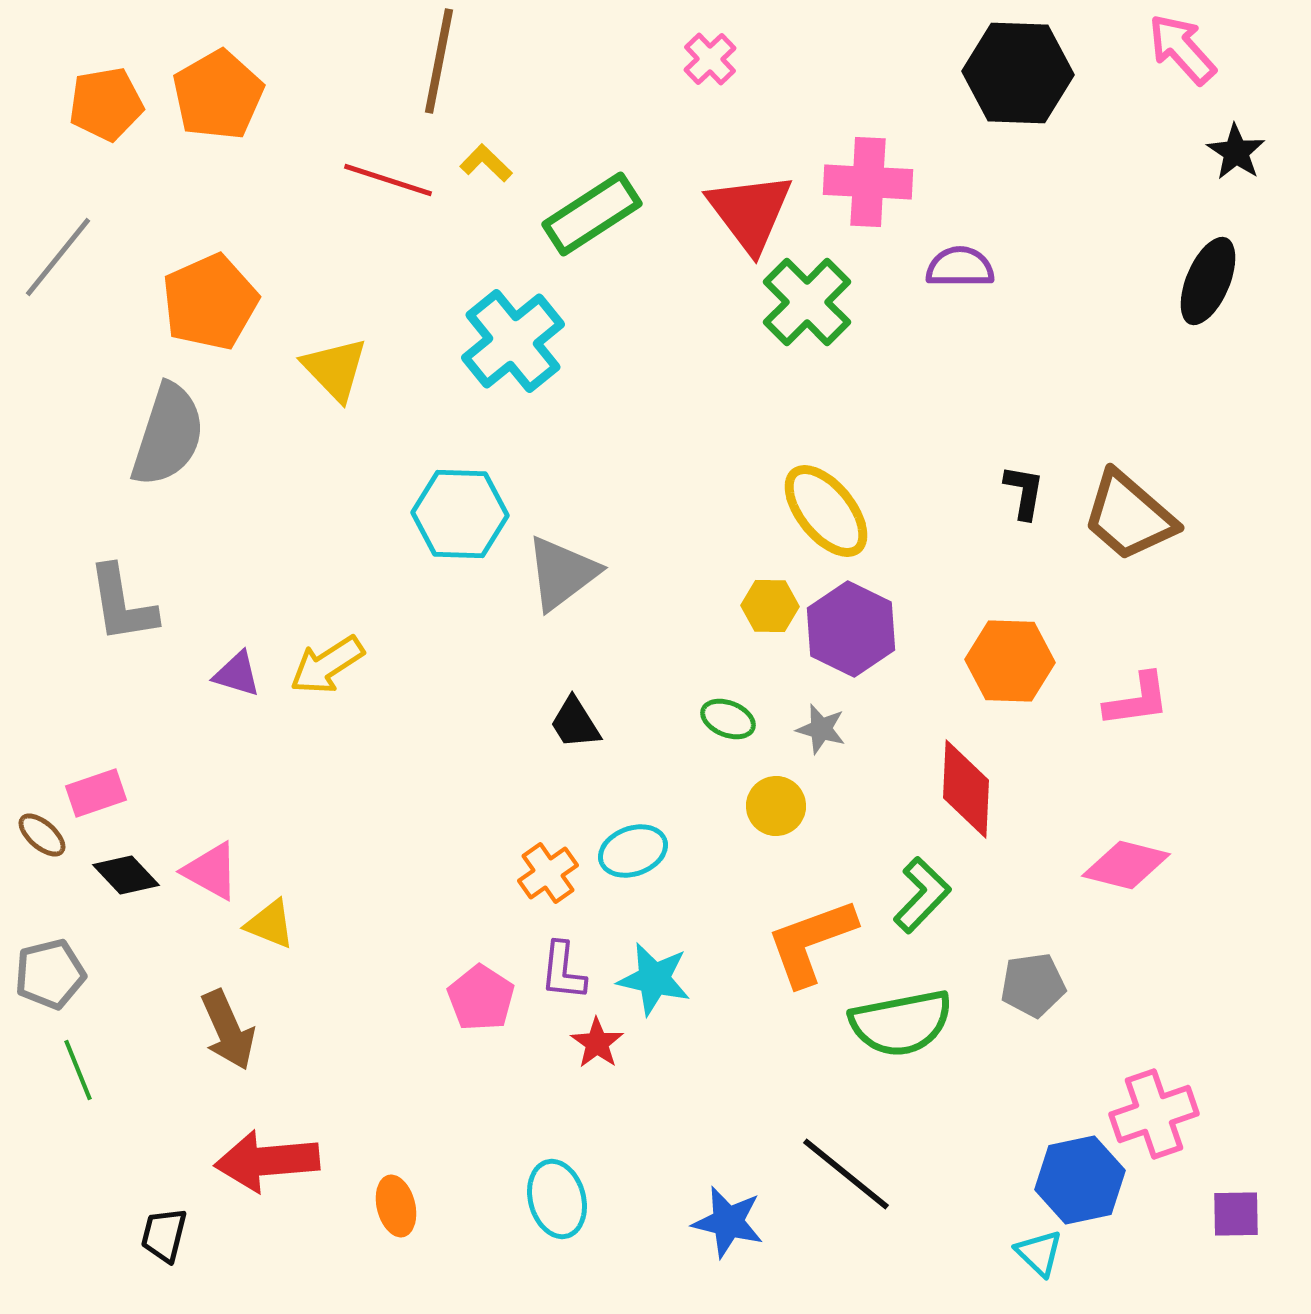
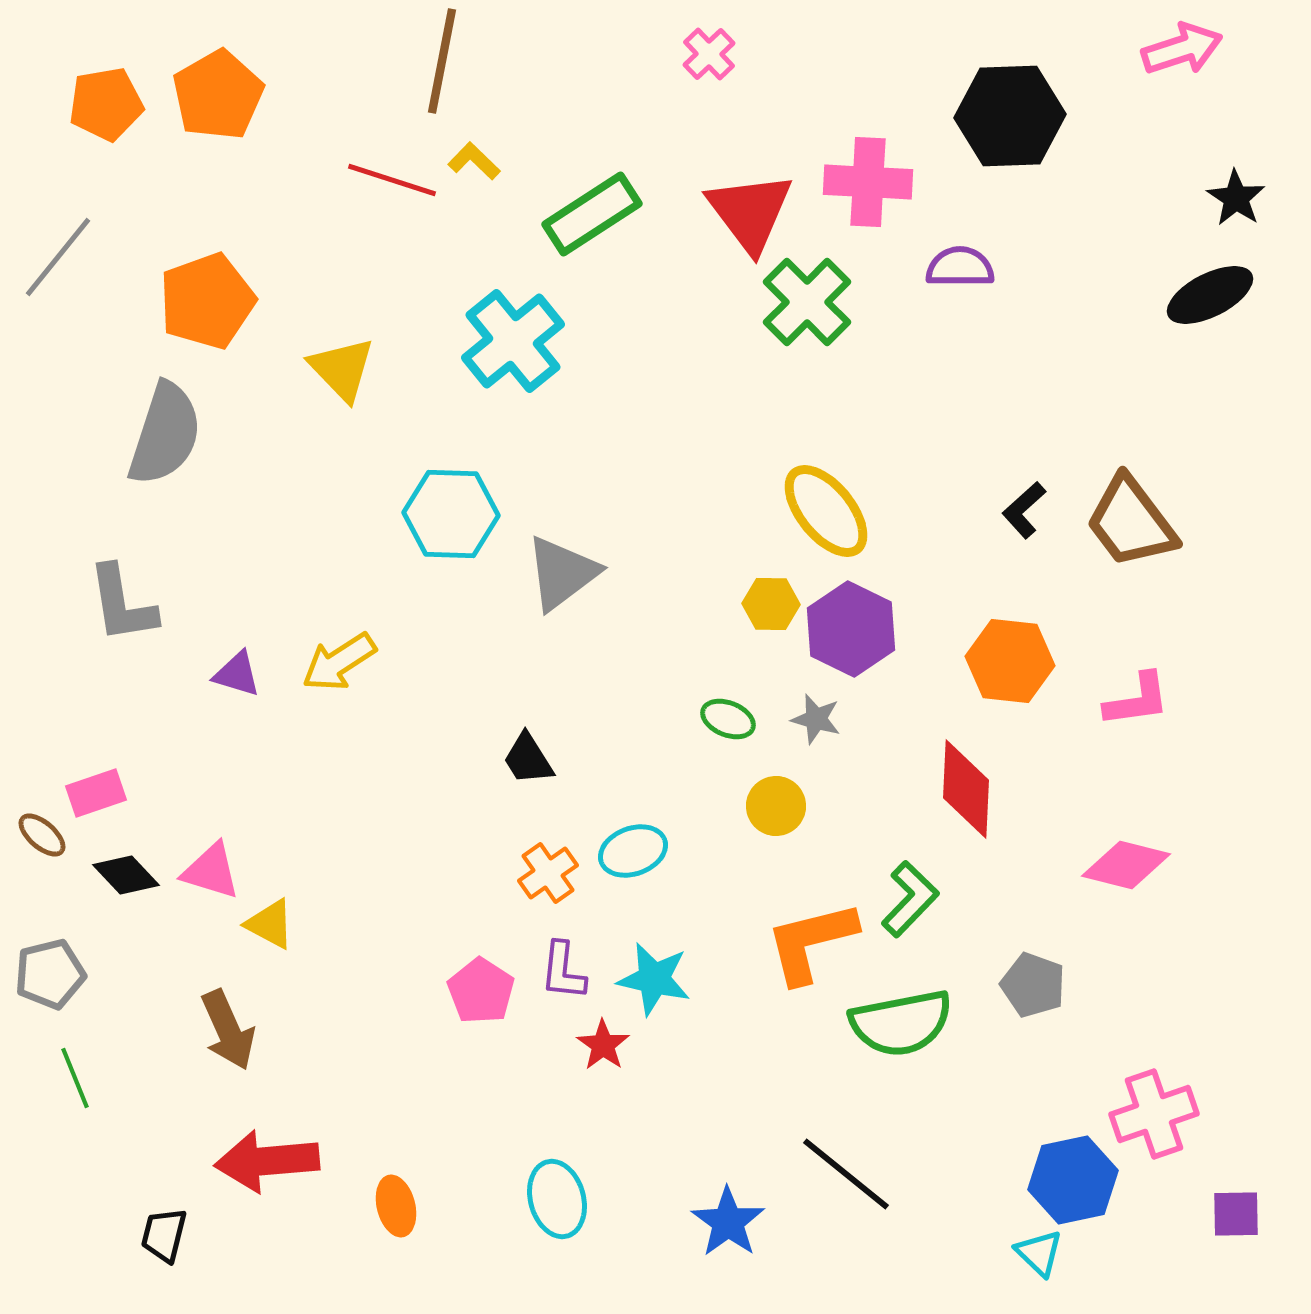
pink arrow at (1182, 49): rotated 114 degrees clockwise
pink cross at (710, 59): moved 1 px left, 5 px up
brown line at (439, 61): moved 3 px right
black hexagon at (1018, 73): moved 8 px left, 43 px down; rotated 4 degrees counterclockwise
black star at (1236, 152): moved 46 px down
yellow L-shape at (486, 163): moved 12 px left, 2 px up
red line at (388, 180): moved 4 px right
black ellipse at (1208, 281): moved 2 px right, 14 px down; rotated 40 degrees clockwise
orange pentagon at (210, 302): moved 3 px left, 1 px up; rotated 4 degrees clockwise
yellow triangle at (335, 369): moved 7 px right
gray semicircle at (168, 435): moved 3 px left, 1 px up
black L-shape at (1024, 492): moved 18 px down; rotated 142 degrees counterclockwise
cyan hexagon at (460, 514): moved 9 px left
brown trapezoid at (1129, 516): moved 2 px right, 6 px down; rotated 12 degrees clockwise
yellow hexagon at (770, 606): moved 1 px right, 2 px up
orange hexagon at (1010, 661): rotated 4 degrees clockwise
yellow arrow at (327, 665): moved 12 px right, 3 px up
black trapezoid at (575, 723): moved 47 px left, 36 px down
gray star at (821, 729): moved 5 px left, 10 px up
pink triangle at (211, 871): rotated 12 degrees counterclockwise
green L-shape at (922, 895): moved 12 px left, 4 px down
yellow triangle at (270, 924): rotated 6 degrees clockwise
orange L-shape at (811, 942): rotated 6 degrees clockwise
gray pentagon at (1033, 985): rotated 28 degrees clockwise
pink pentagon at (481, 998): moved 7 px up
red star at (597, 1043): moved 6 px right, 2 px down
green line at (78, 1070): moved 3 px left, 8 px down
blue hexagon at (1080, 1180): moved 7 px left
blue star at (728, 1222): rotated 22 degrees clockwise
